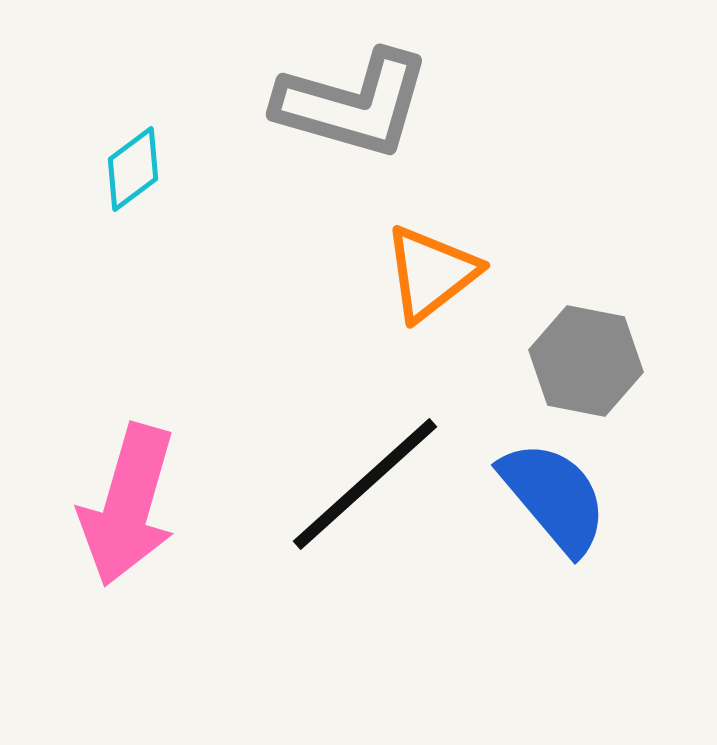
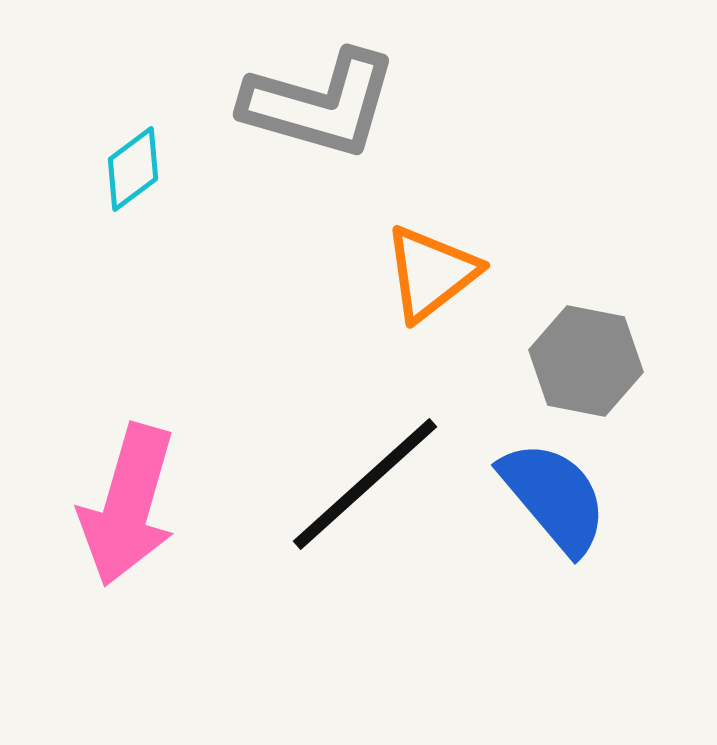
gray L-shape: moved 33 px left
